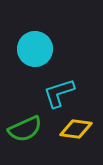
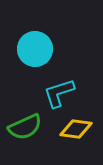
green semicircle: moved 2 px up
